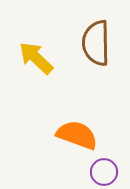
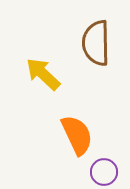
yellow arrow: moved 7 px right, 16 px down
orange semicircle: rotated 45 degrees clockwise
